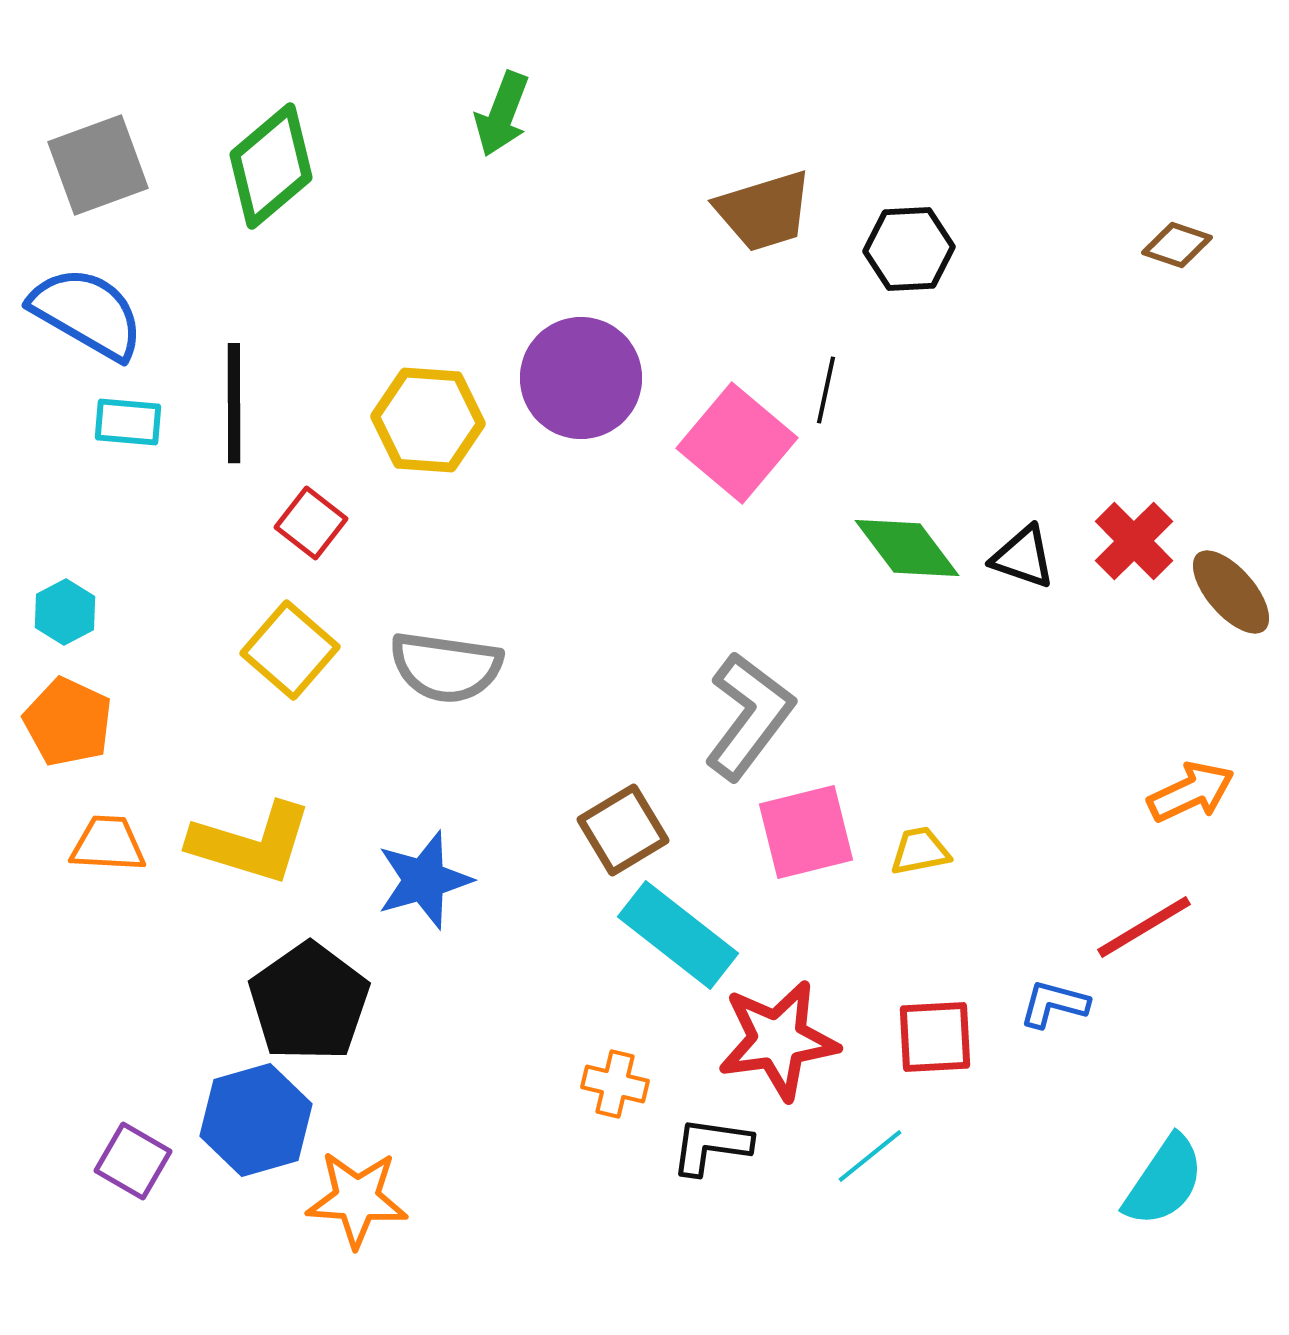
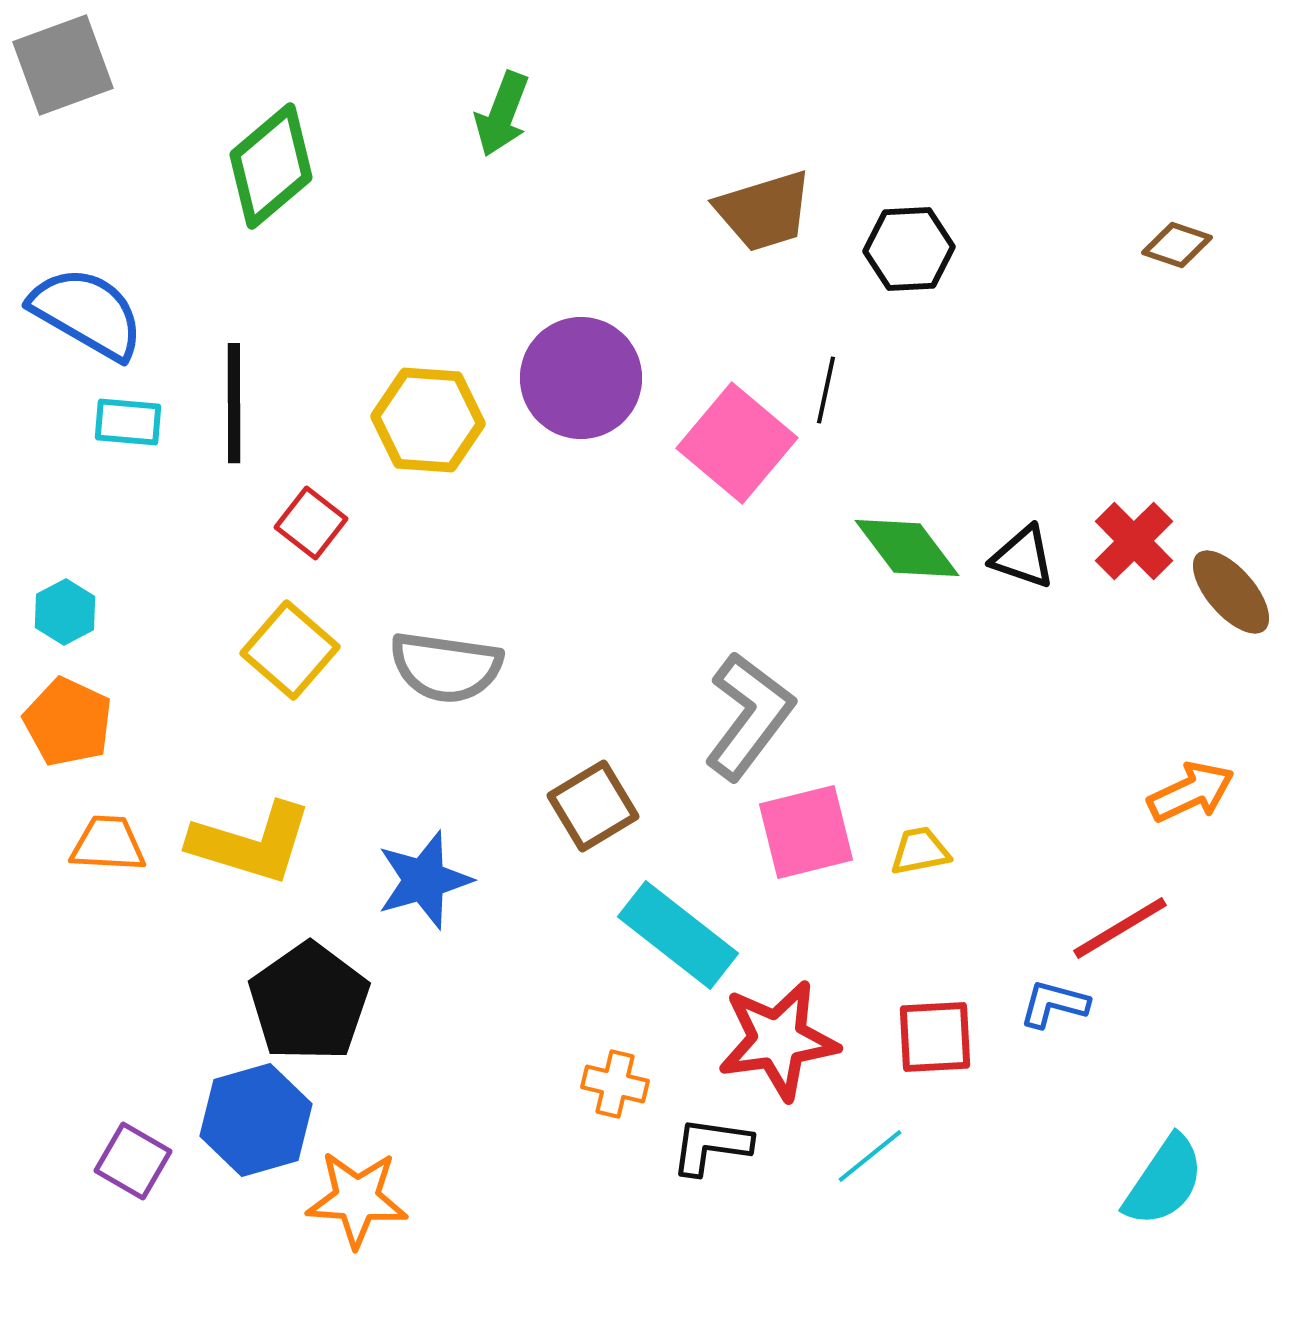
gray square at (98, 165): moved 35 px left, 100 px up
brown square at (623, 830): moved 30 px left, 24 px up
red line at (1144, 927): moved 24 px left, 1 px down
